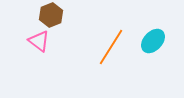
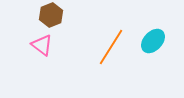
pink triangle: moved 3 px right, 4 px down
